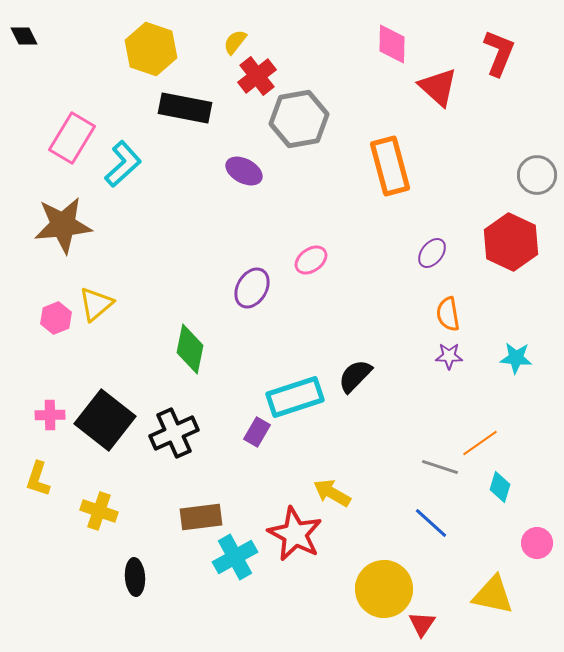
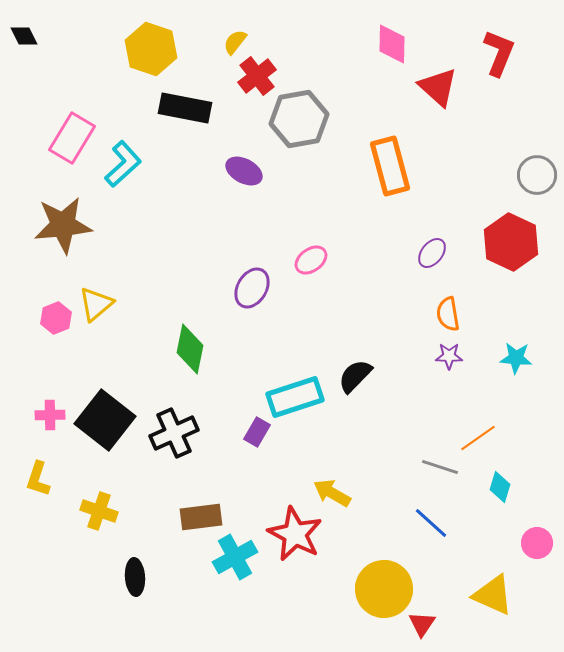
orange line at (480, 443): moved 2 px left, 5 px up
yellow triangle at (493, 595): rotated 12 degrees clockwise
